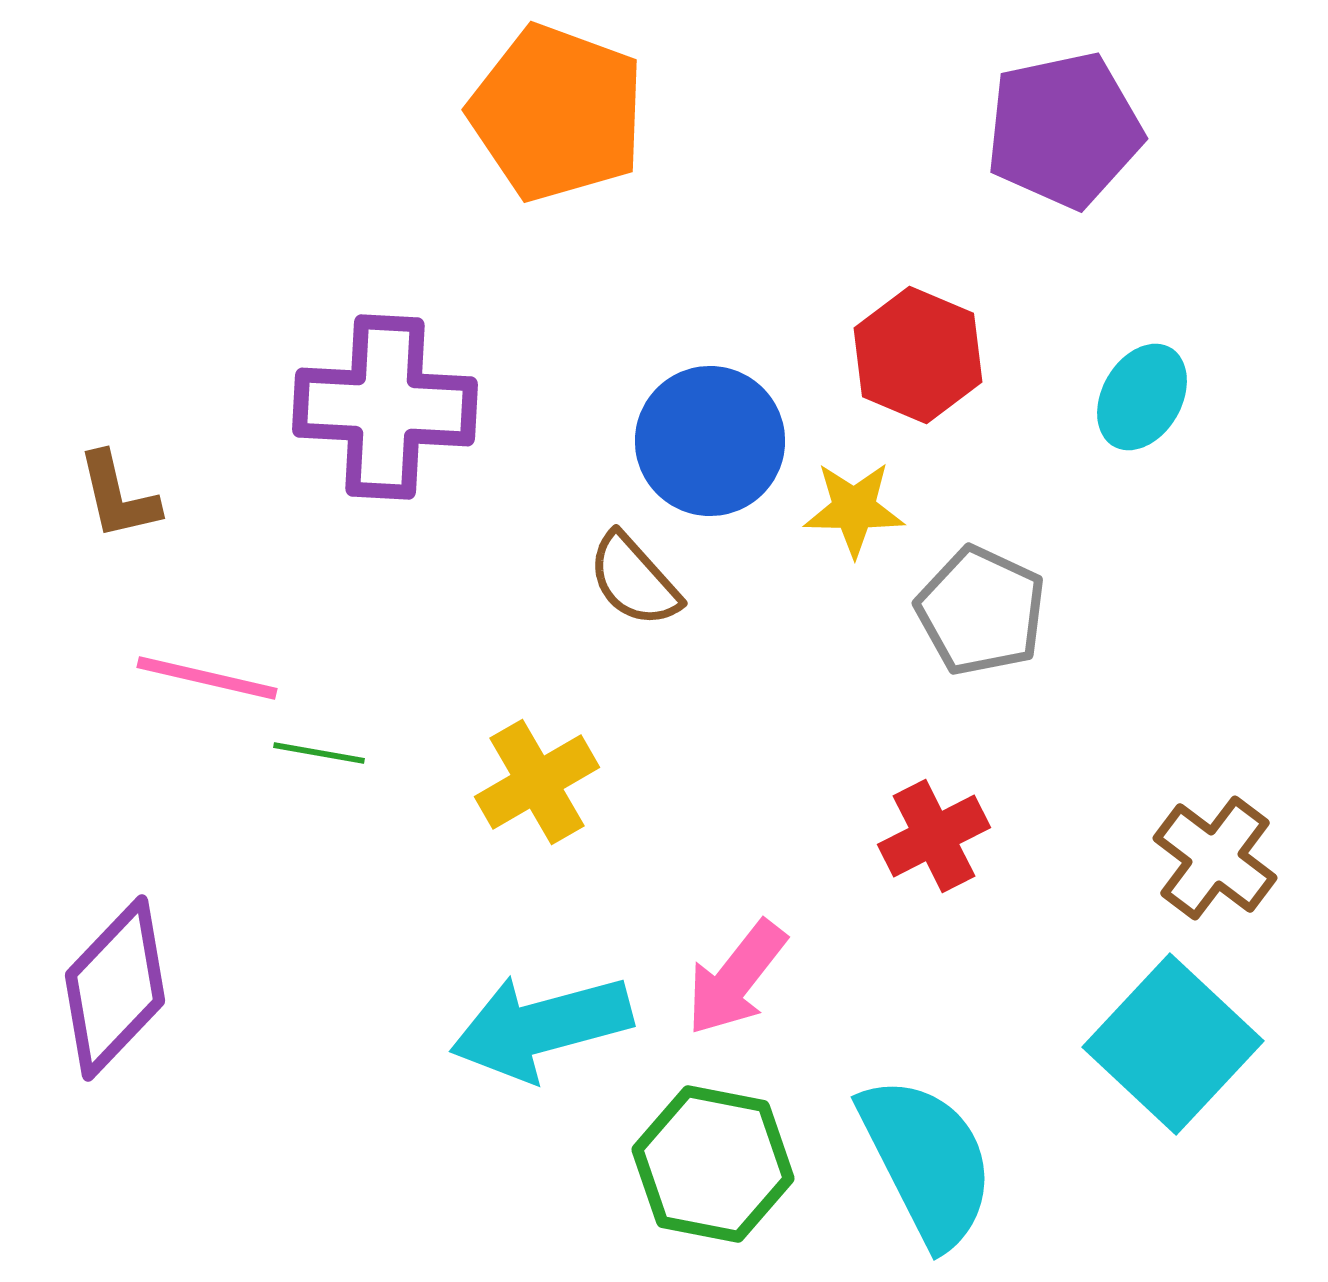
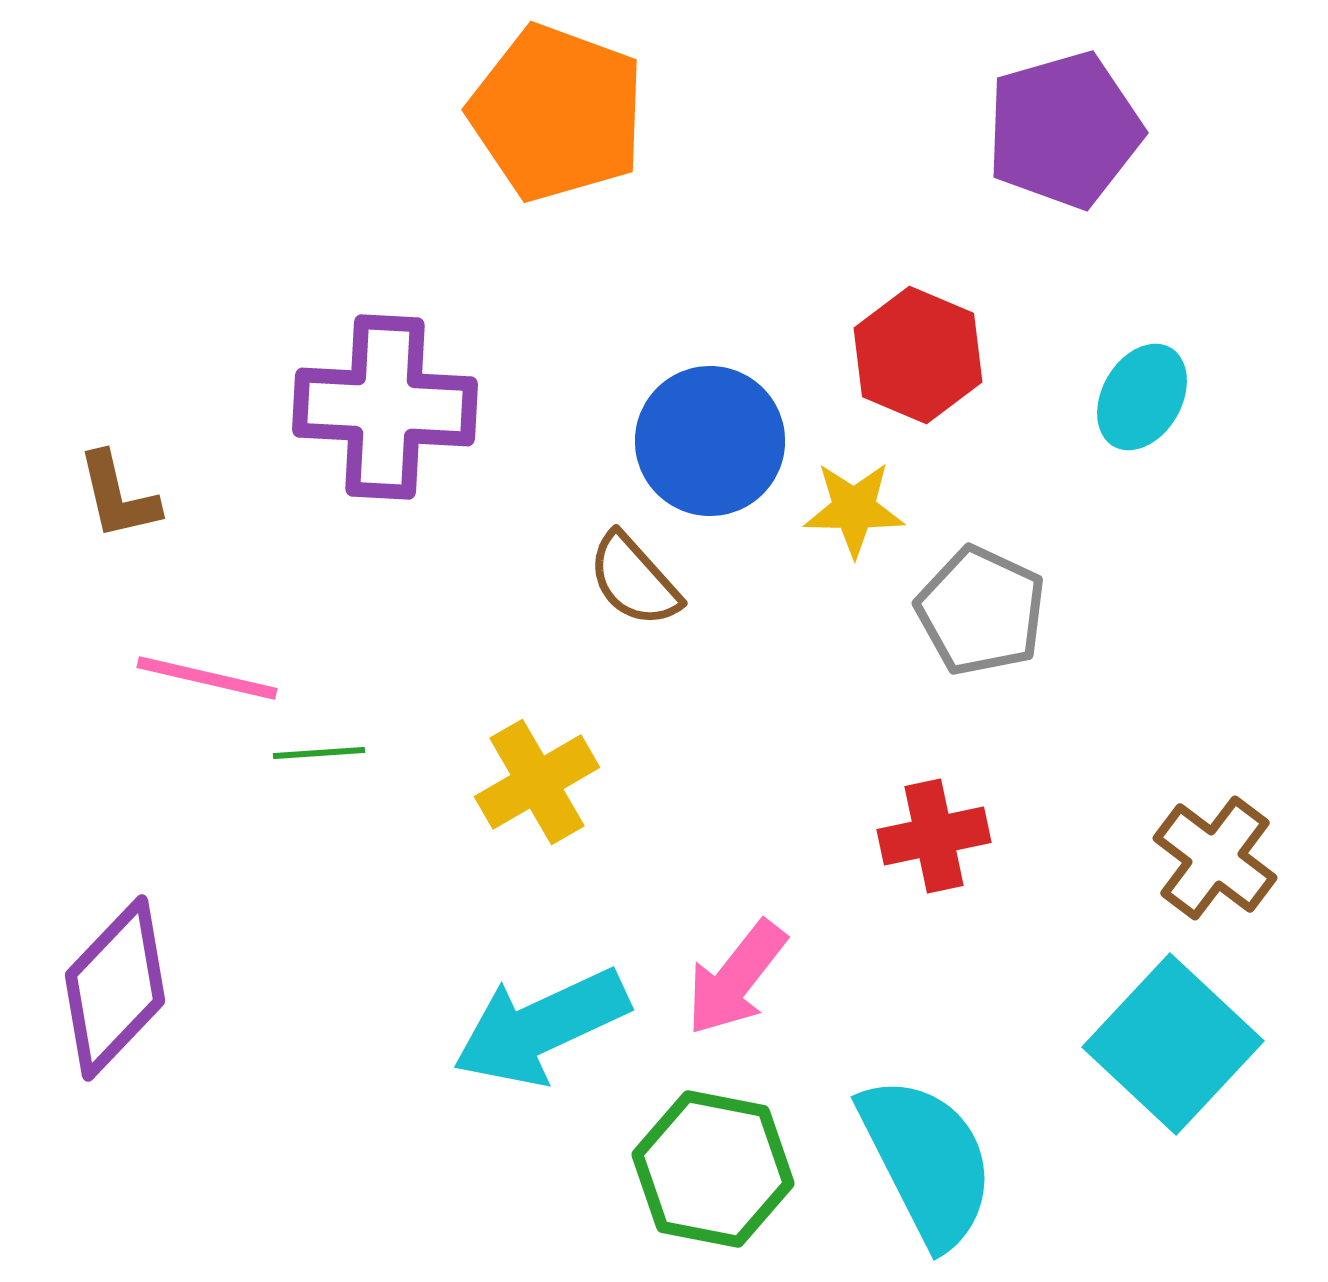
purple pentagon: rotated 4 degrees counterclockwise
green line: rotated 14 degrees counterclockwise
red cross: rotated 15 degrees clockwise
cyan arrow: rotated 10 degrees counterclockwise
green hexagon: moved 5 px down
